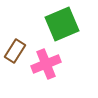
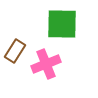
green square: rotated 24 degrees clockwise
